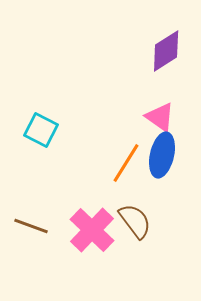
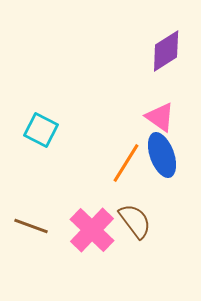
blue ellipse: rotated 33 degrees counterclockwise
